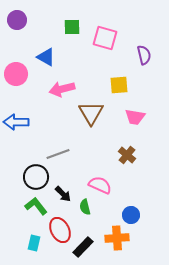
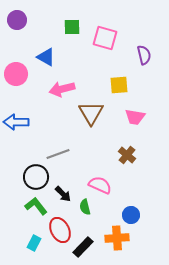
cyan rectangle: rotated 14 degrees clockwise
